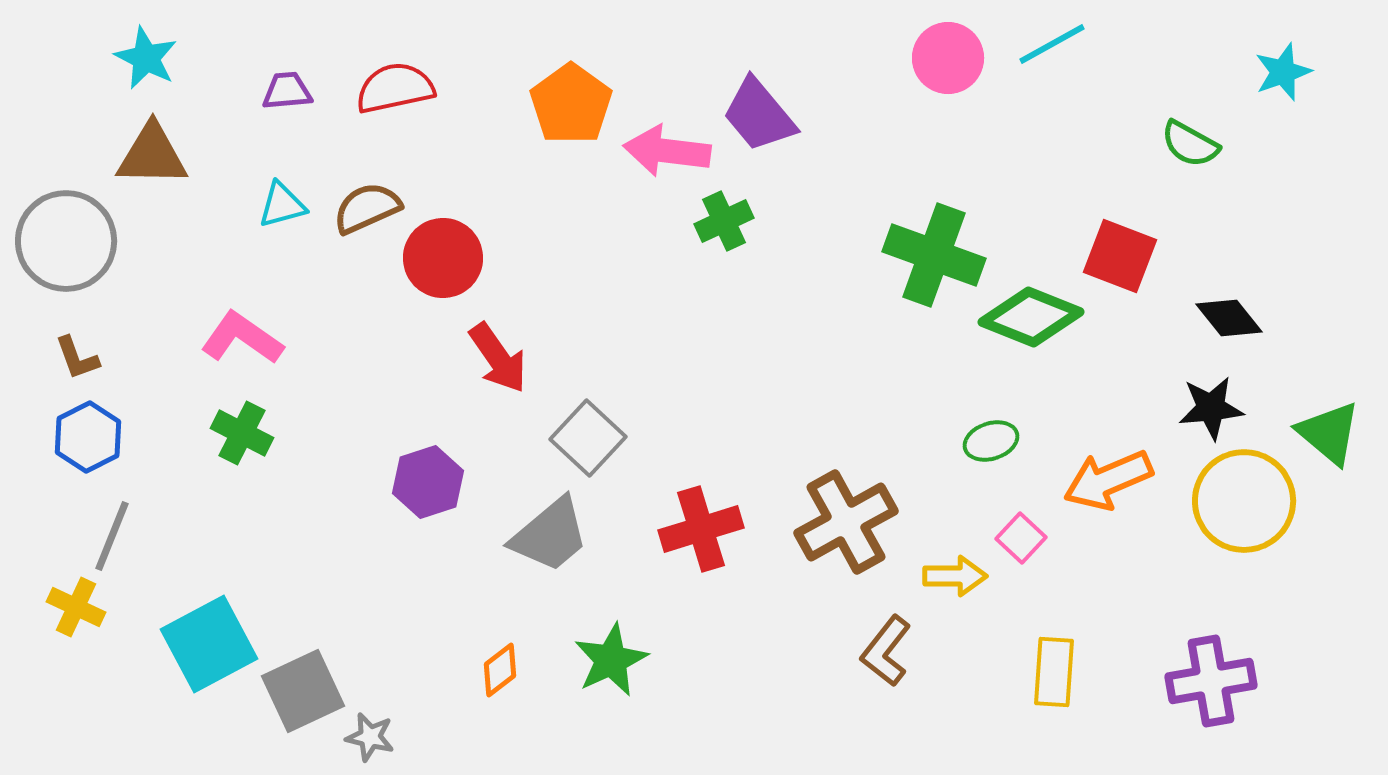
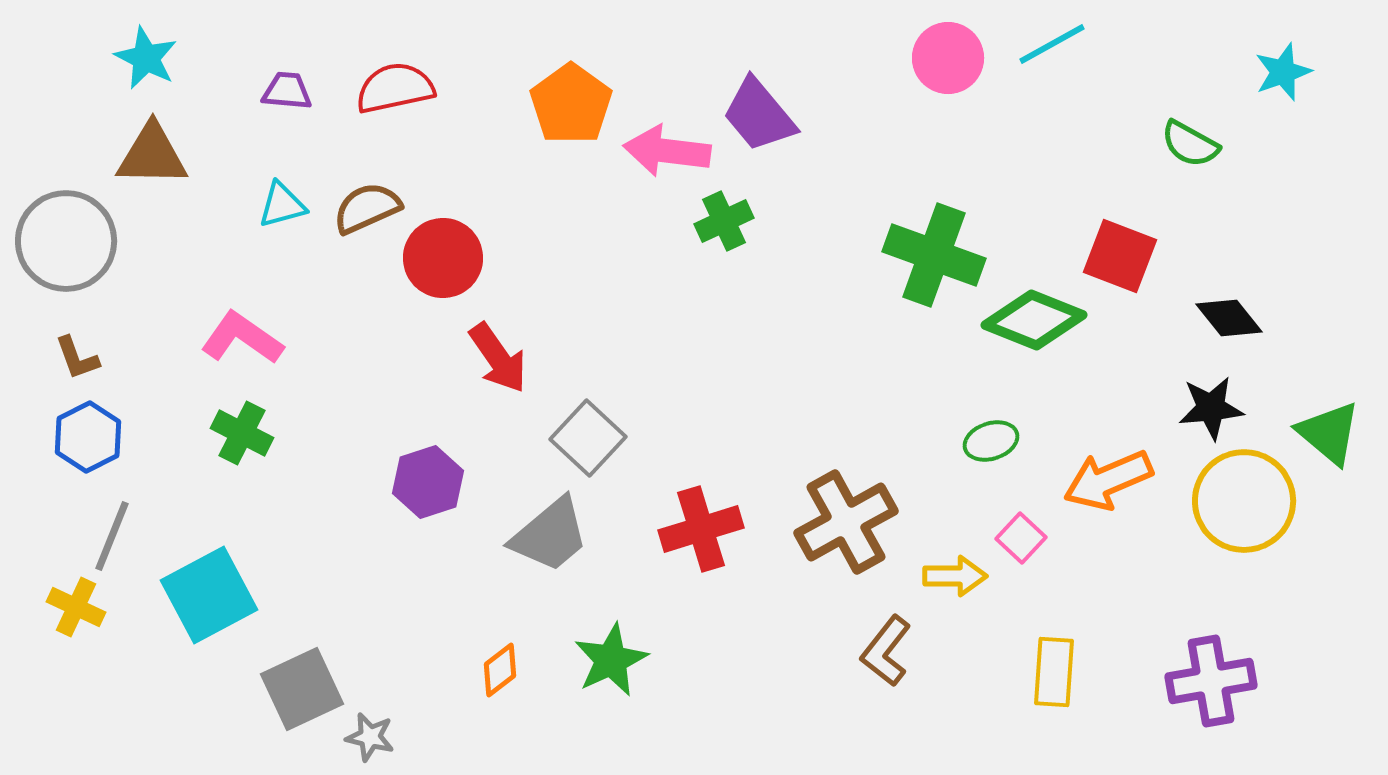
purple trapezoid at (287, 91): rotated 10 degrees clockwise
green diamond at (1031, 317): moved 3 px right, 3 px down
cyan square at (209, 644): moved 49 px up
gray square at (303, 691): moved 1 px left, 2 px up
